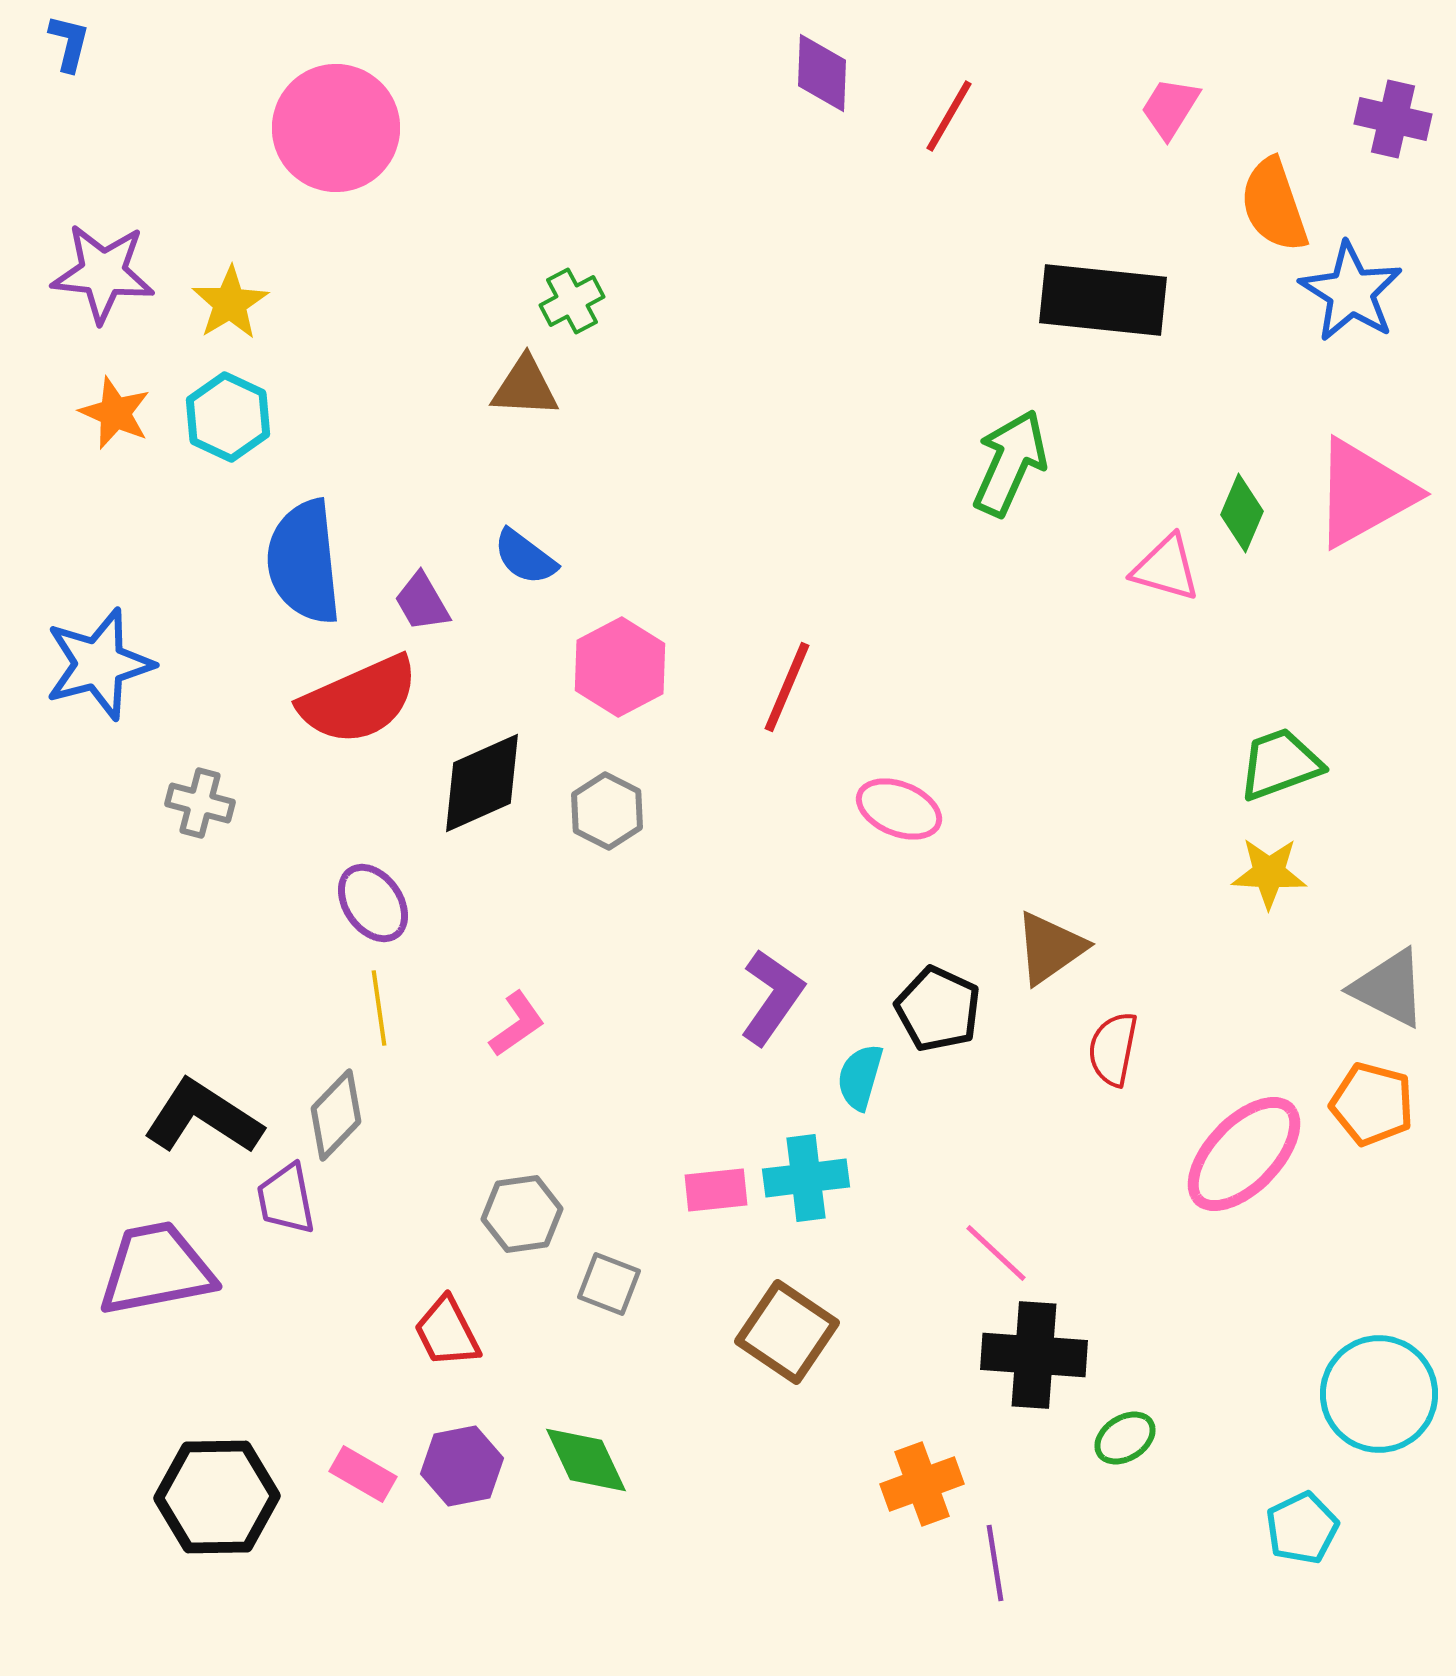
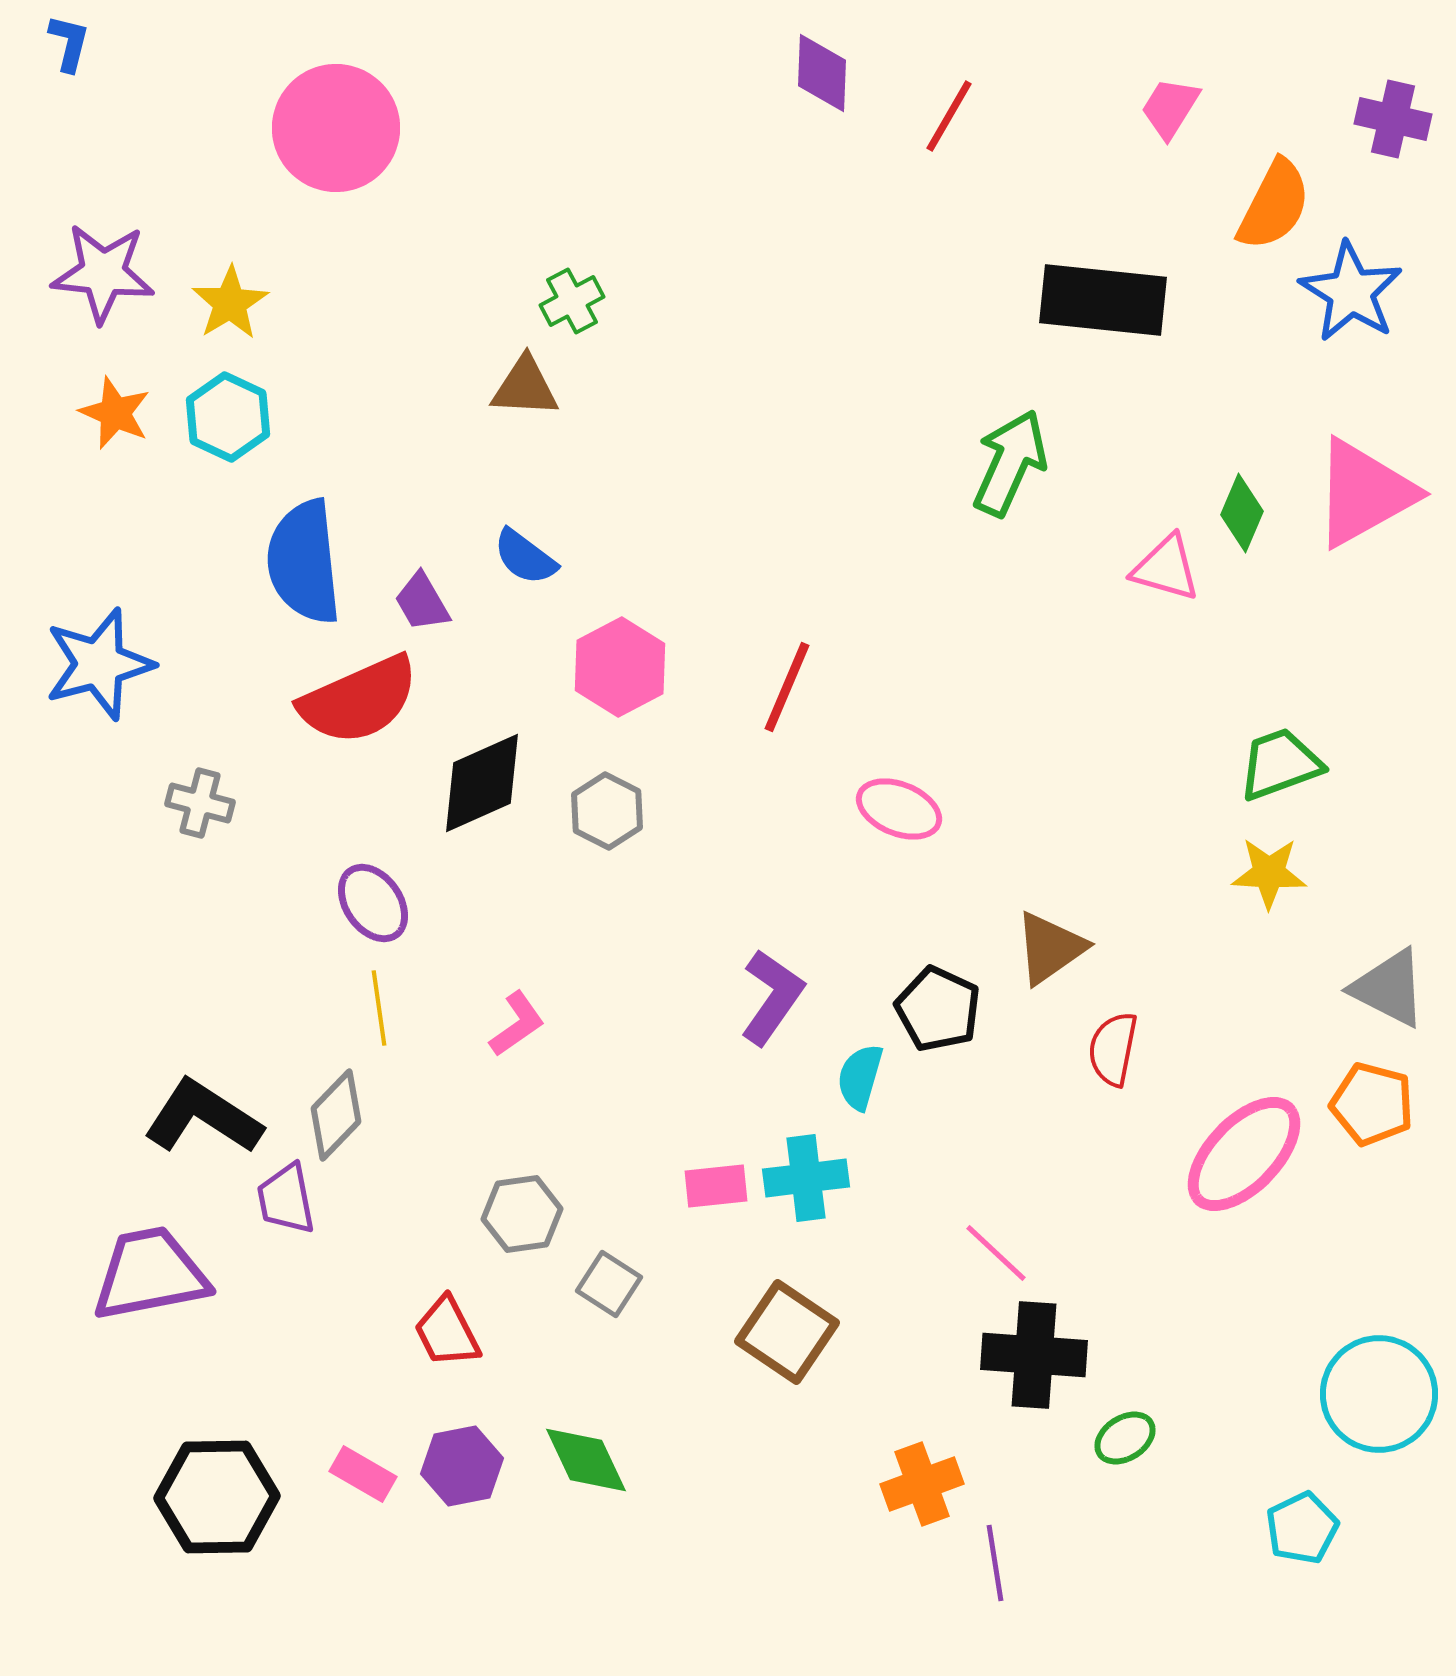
orange semicircle at (1274, 205): rotated 134 degrees counterclockwise
pink rectangle at (716, 1190): moved 4 px up
purple trapezoid at (156, 1269): moved 6 px left, 5 px down
gray square at (609, 1284): rotated 12 degrees clockwise
